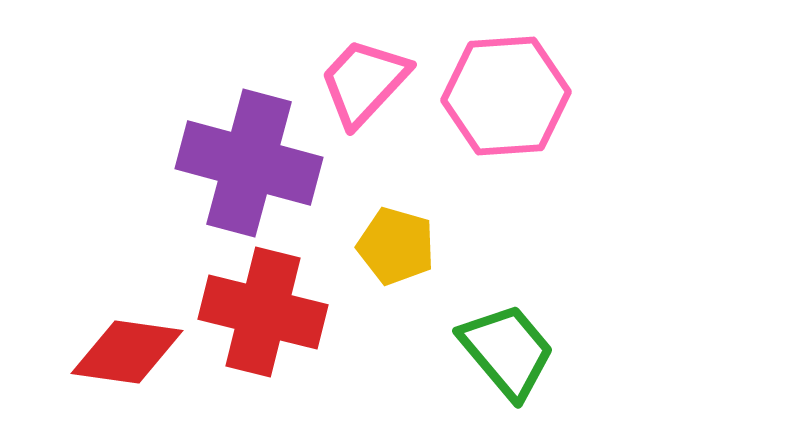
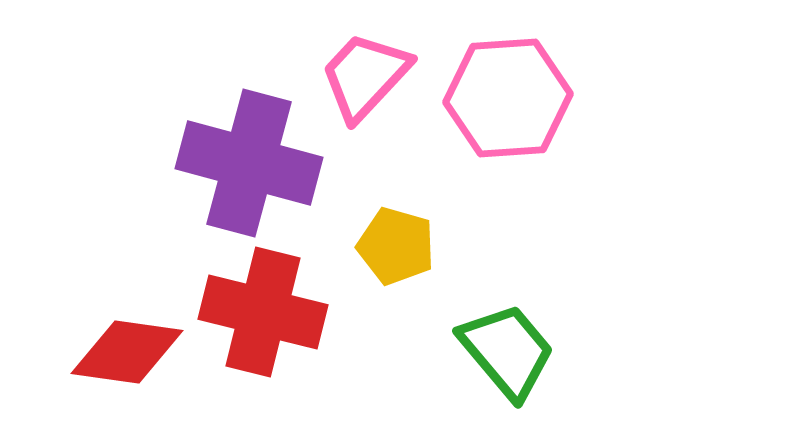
pink trapezoid: moved 1 px right, 6 px up
pink hexagon: moved 2 px right, 2 px down
